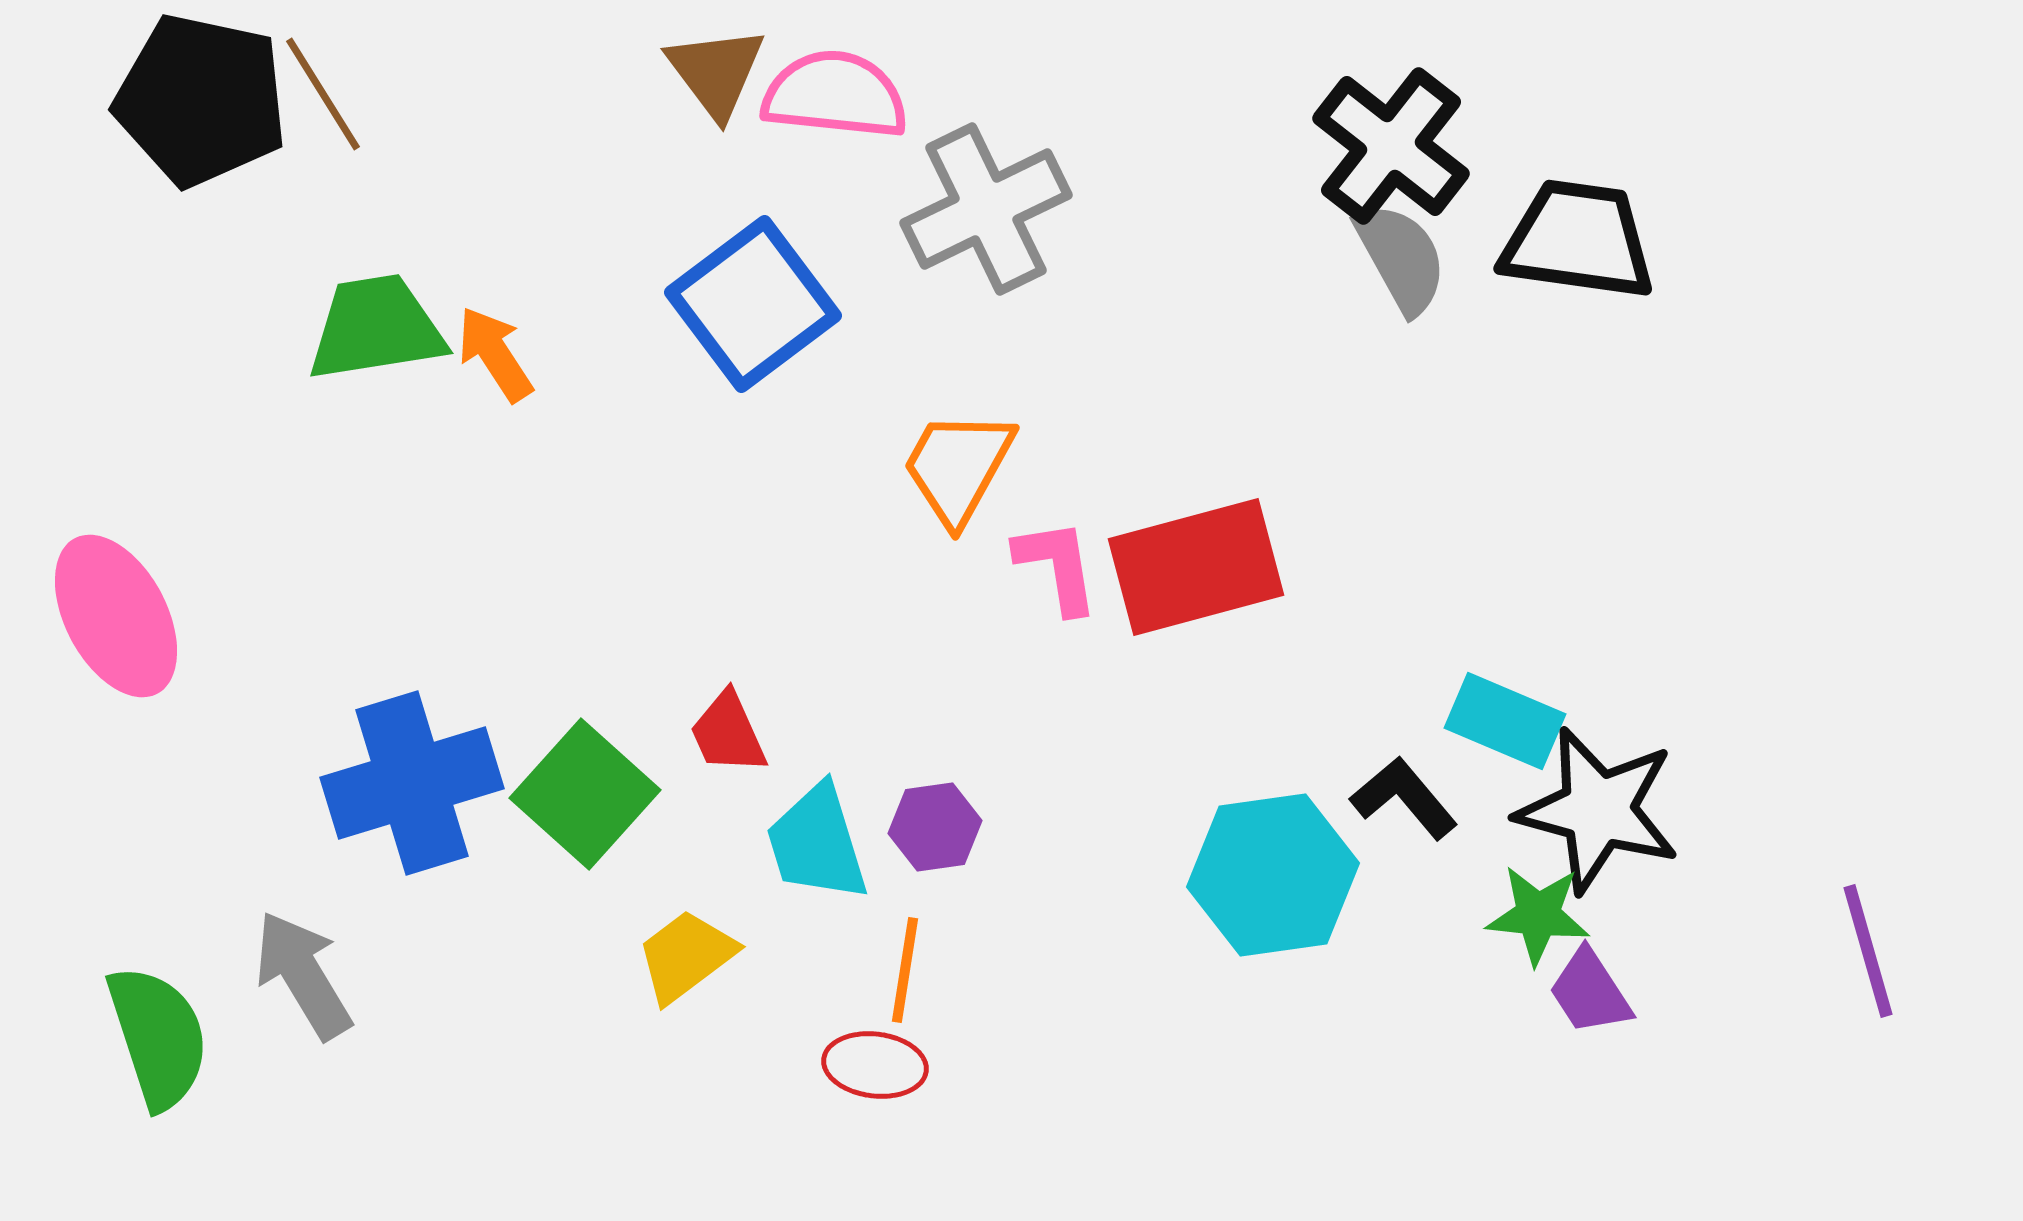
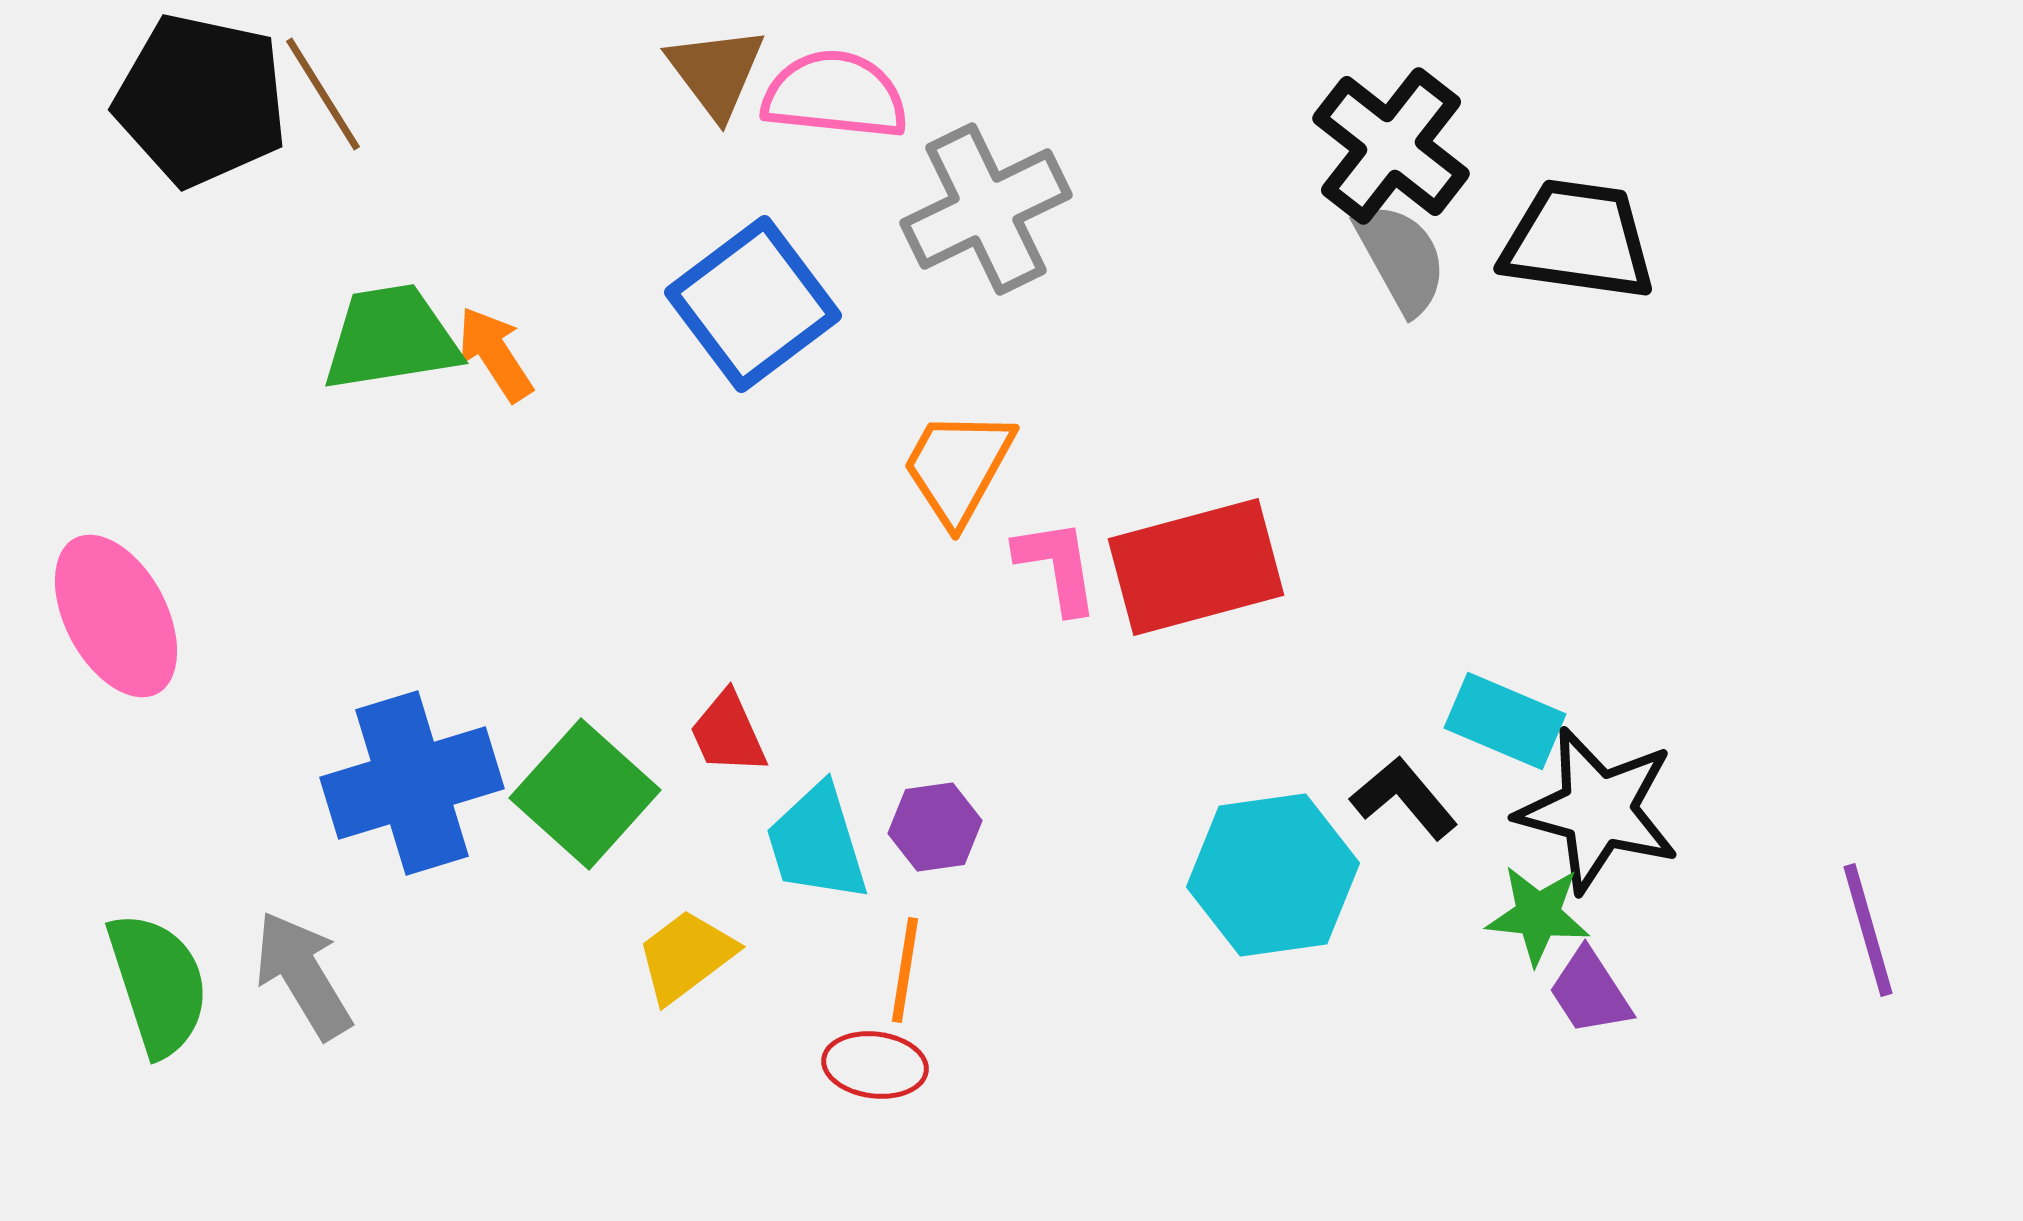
green trapezoid: moved 15 px right, 10 px down
purple line: moved 21 px up
green semicircle: moved 53 px up
